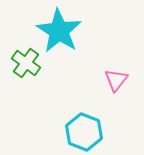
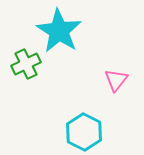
green cross: moved 1 px down; rotated 28 degrees clockwise
cyan hexagon: rotated 6 degrees clockwise
